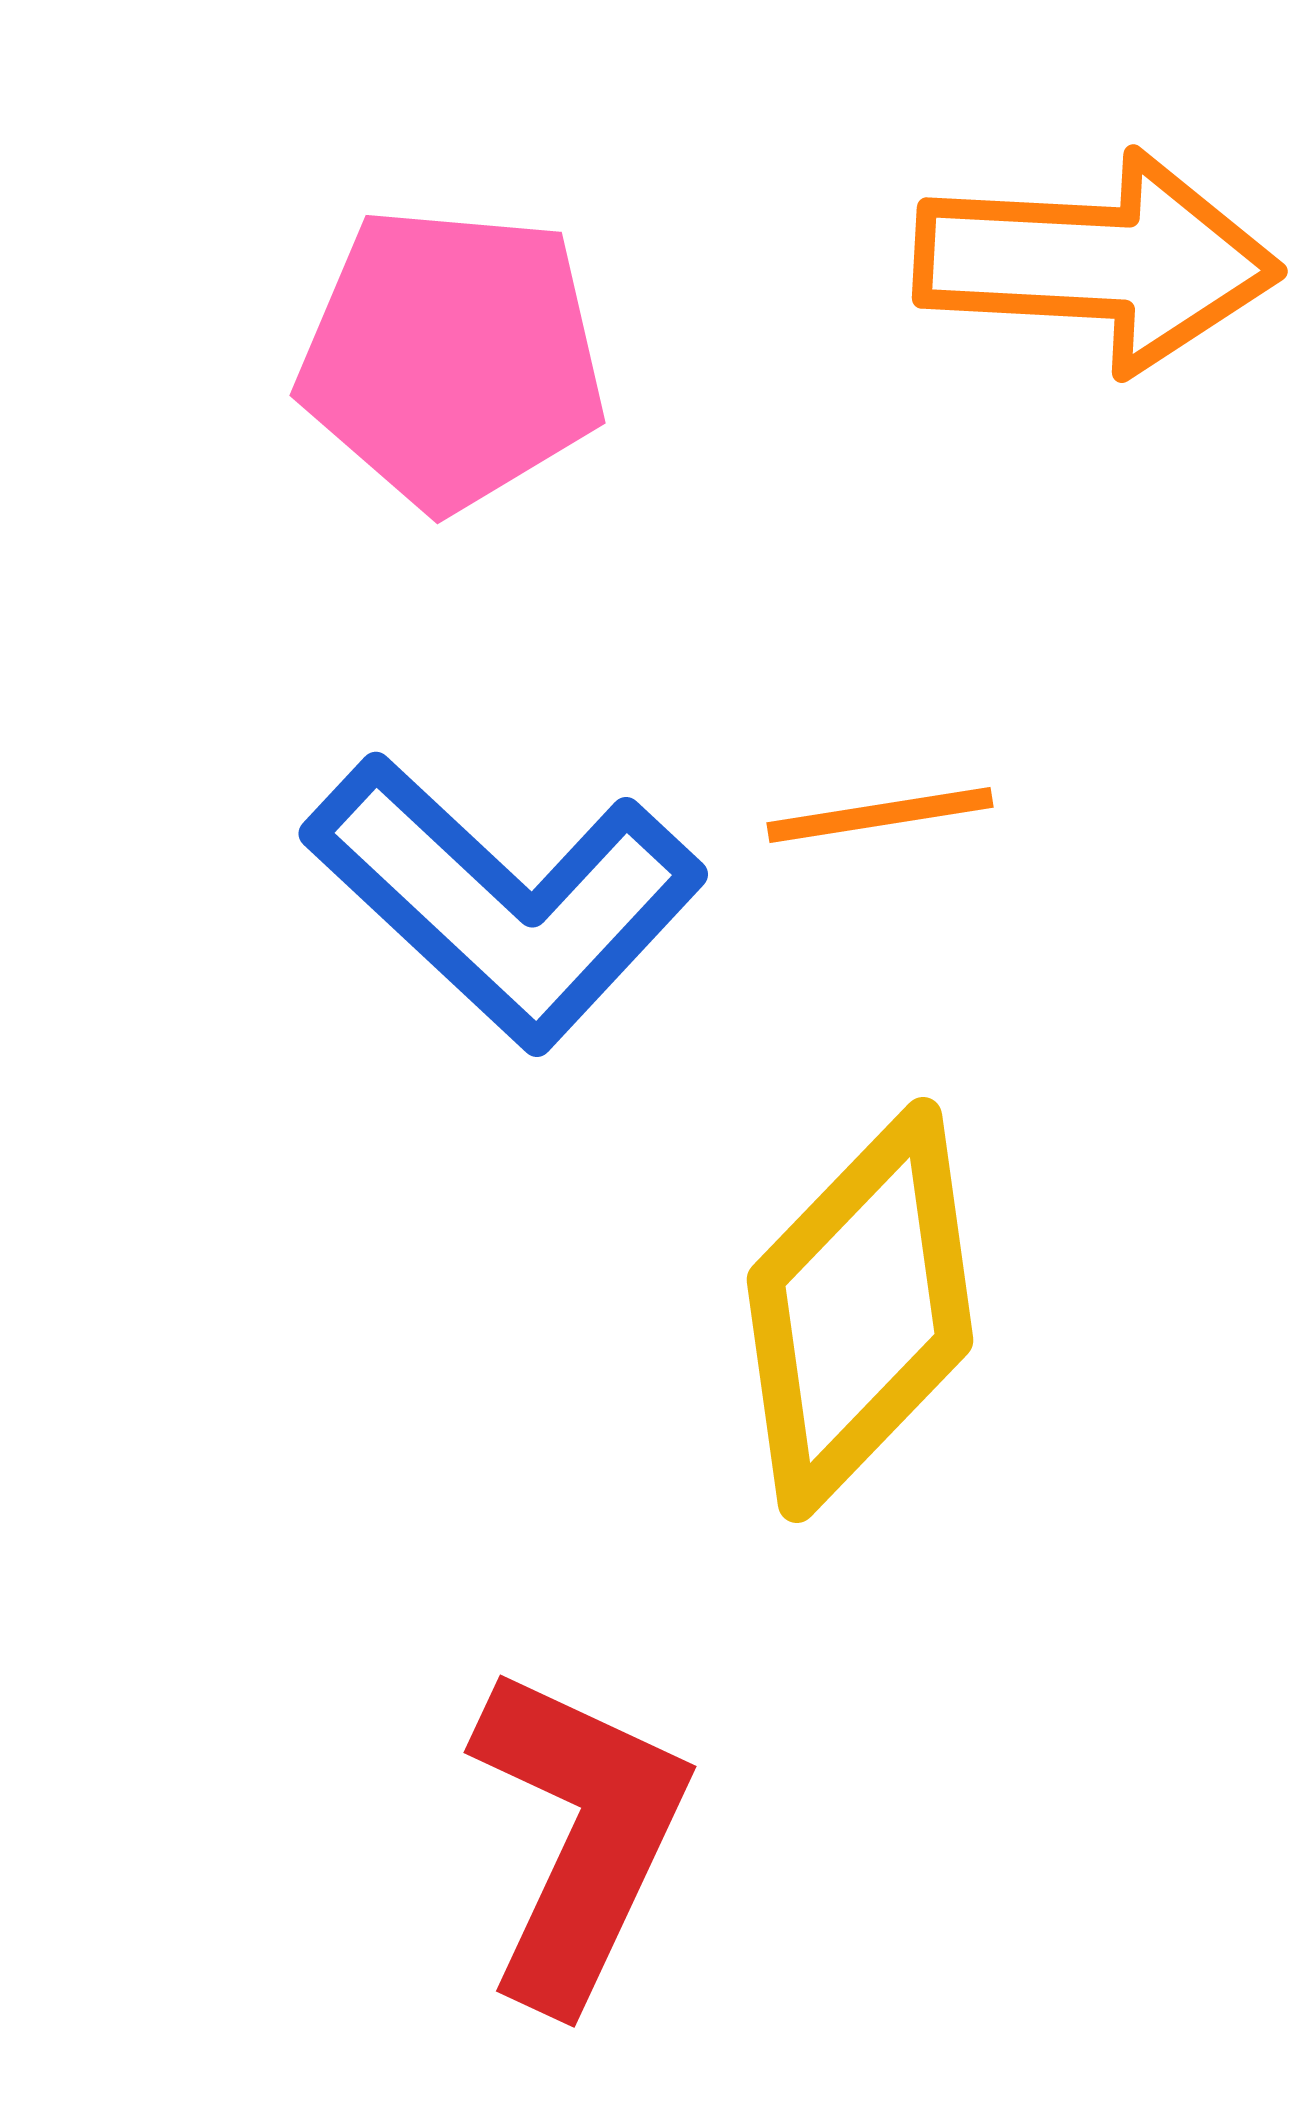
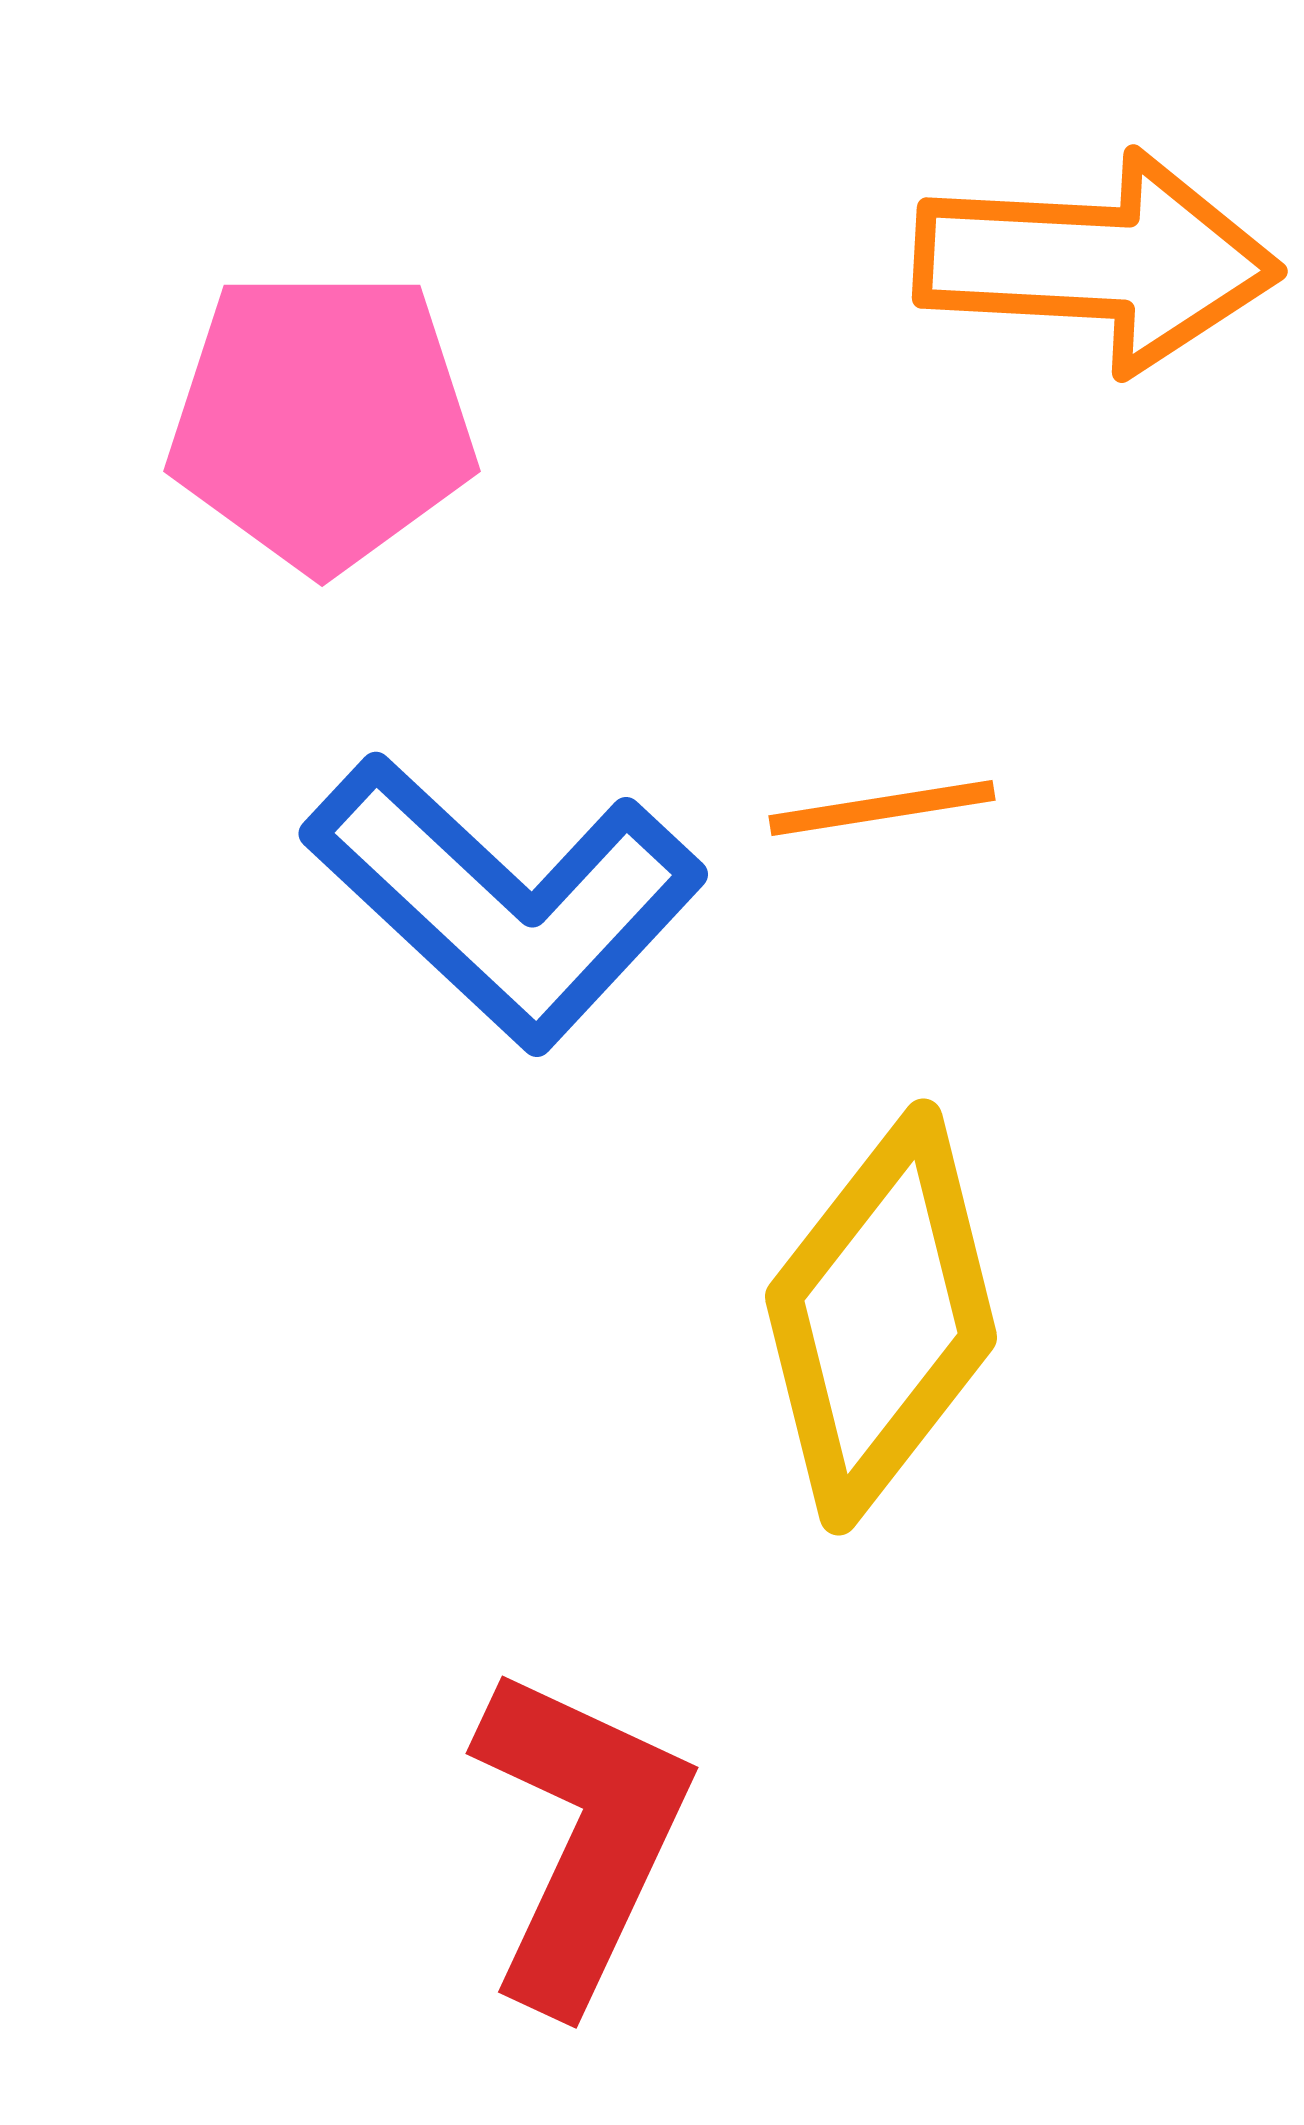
pink pentagon: moved 130 px left, 62 px down; rotated 5 degrees counterclockwise
orange line: moved 2 px right, 7 px up
yellow diamond: moved 21 px right, 7 px down; rotated 6 degrees counterclockwise
red L-shape: moved 2 px right, 1 px down
